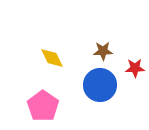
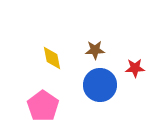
brown star: moved 8 px left, 1 px up
yellow diamond: rotated 15 degrees clockwise
